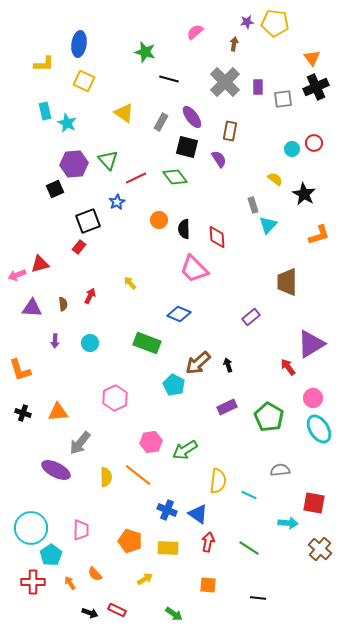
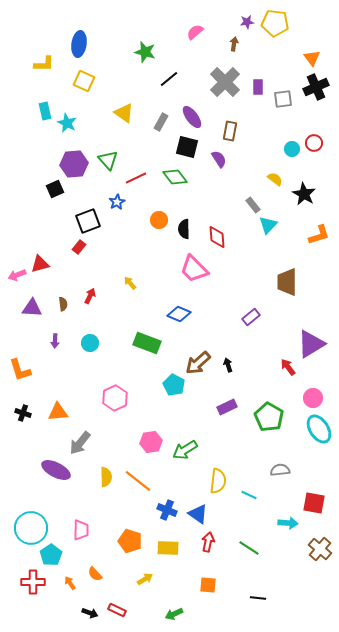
black line at (169, 79): rotated 54 degrees counterclockwise
gray rectangle at (253, 205): rotated 21 degrees counterclockwise
orange line at (138, 475): moved 6 px down
green arrow at (174, 614): rotated 120 degrees clockwise
